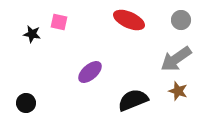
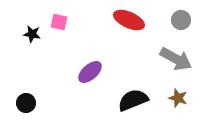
gray arrow: rotated 116 degrees counterclockwise
brown star: moved 7 px down
